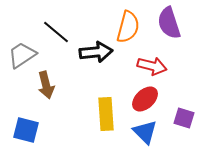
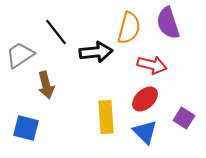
purple semicircle: moved 1 px left
orange semicircle: moved 1 px right, 1 px down
black line: rotated 12 degrees clockwise
gray trapezoid: moved 2 px left
red arrow: moved 1 px up
yellow rectangle: moved 3 px down
purple square: rotated 15 degrees clockwise
blue square: moved 2 px up
